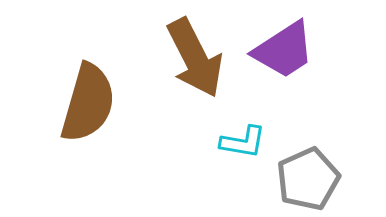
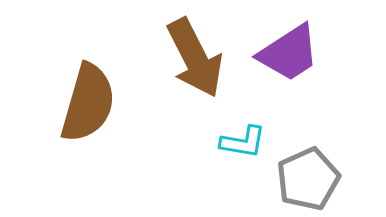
purple trapezoid: moved 5 px right, 3 px down
